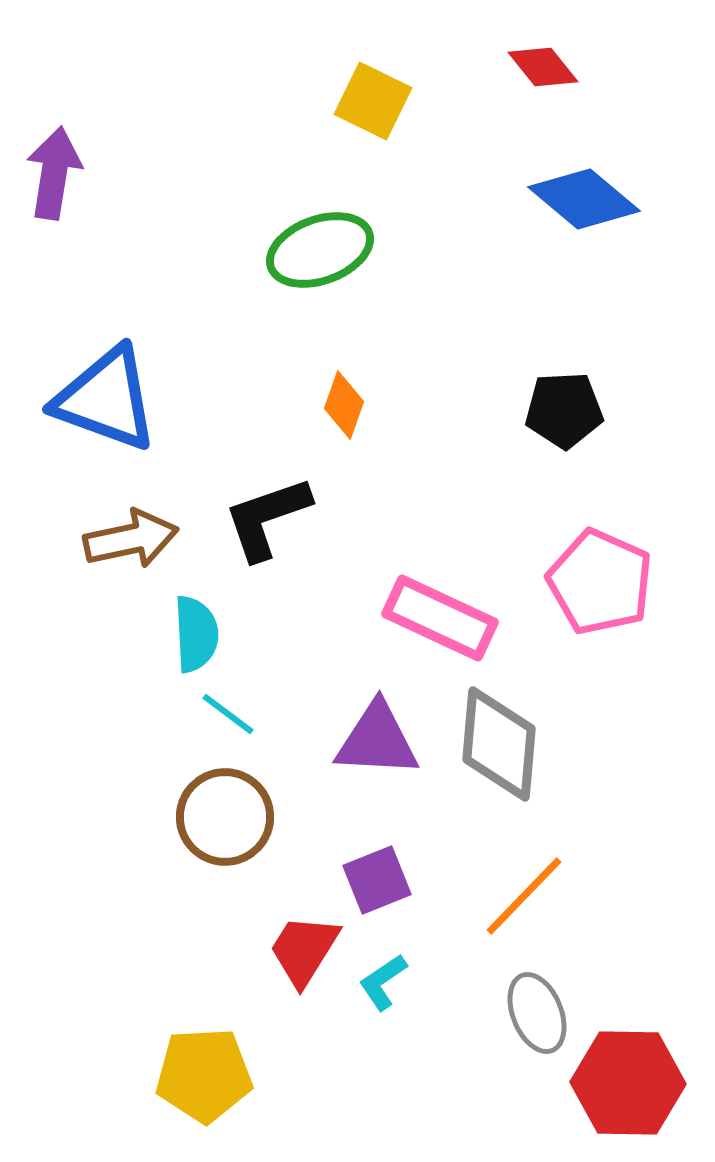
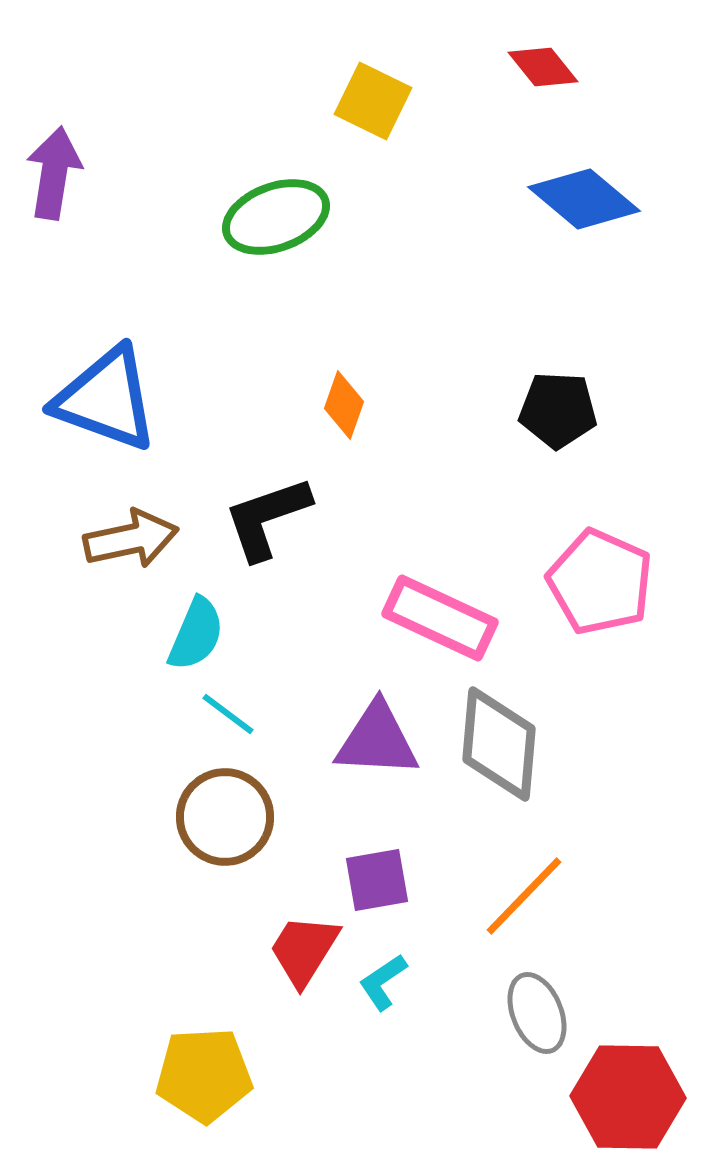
green ellipse: moved 44 px left, 33 px up
black pentagon: moved 6 px left; rotated 6 degrees clockwise
cyan semicircle: rotated 26 degrees clockwise
purple square: rotated 12 degrees clockwise
red hexagon: moved 14 px down
